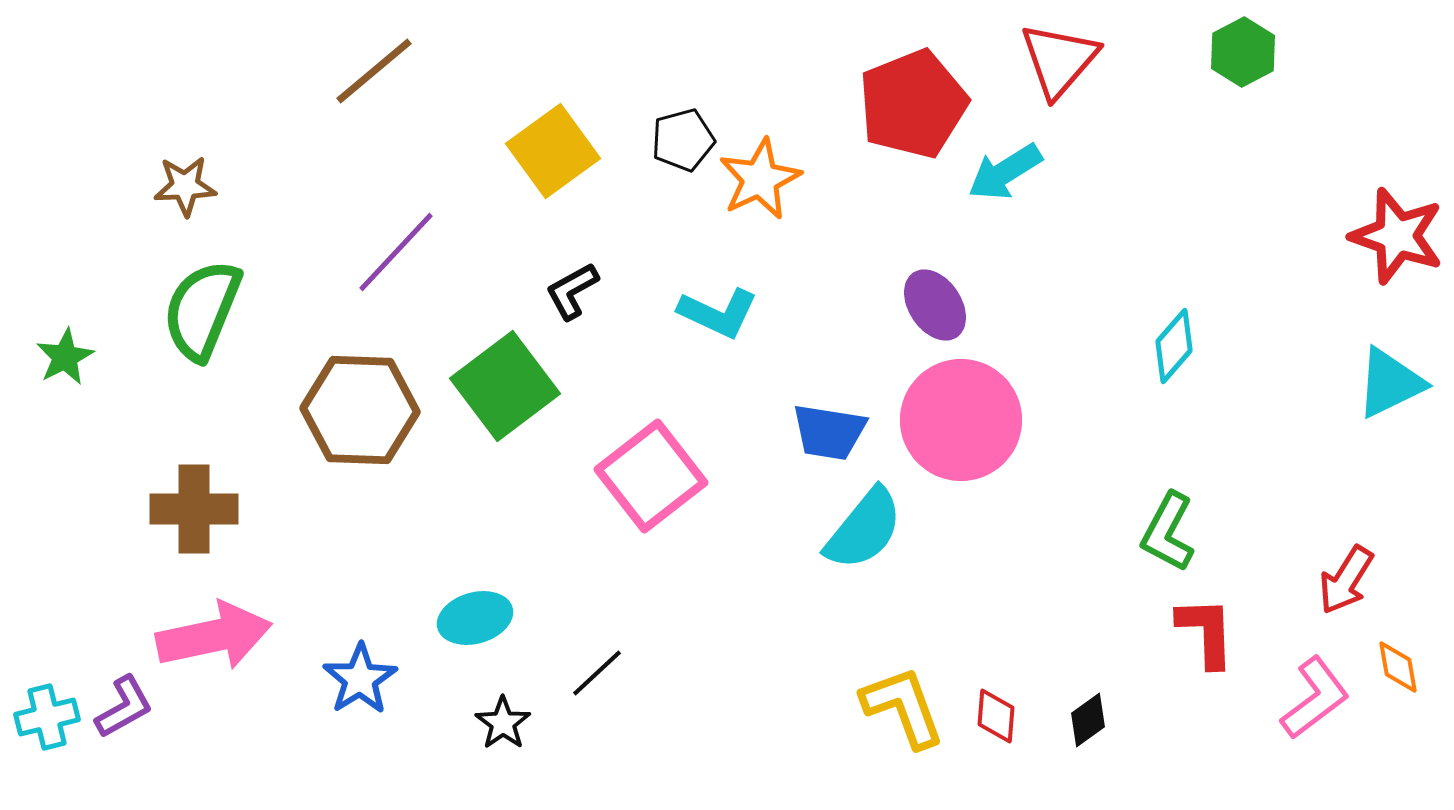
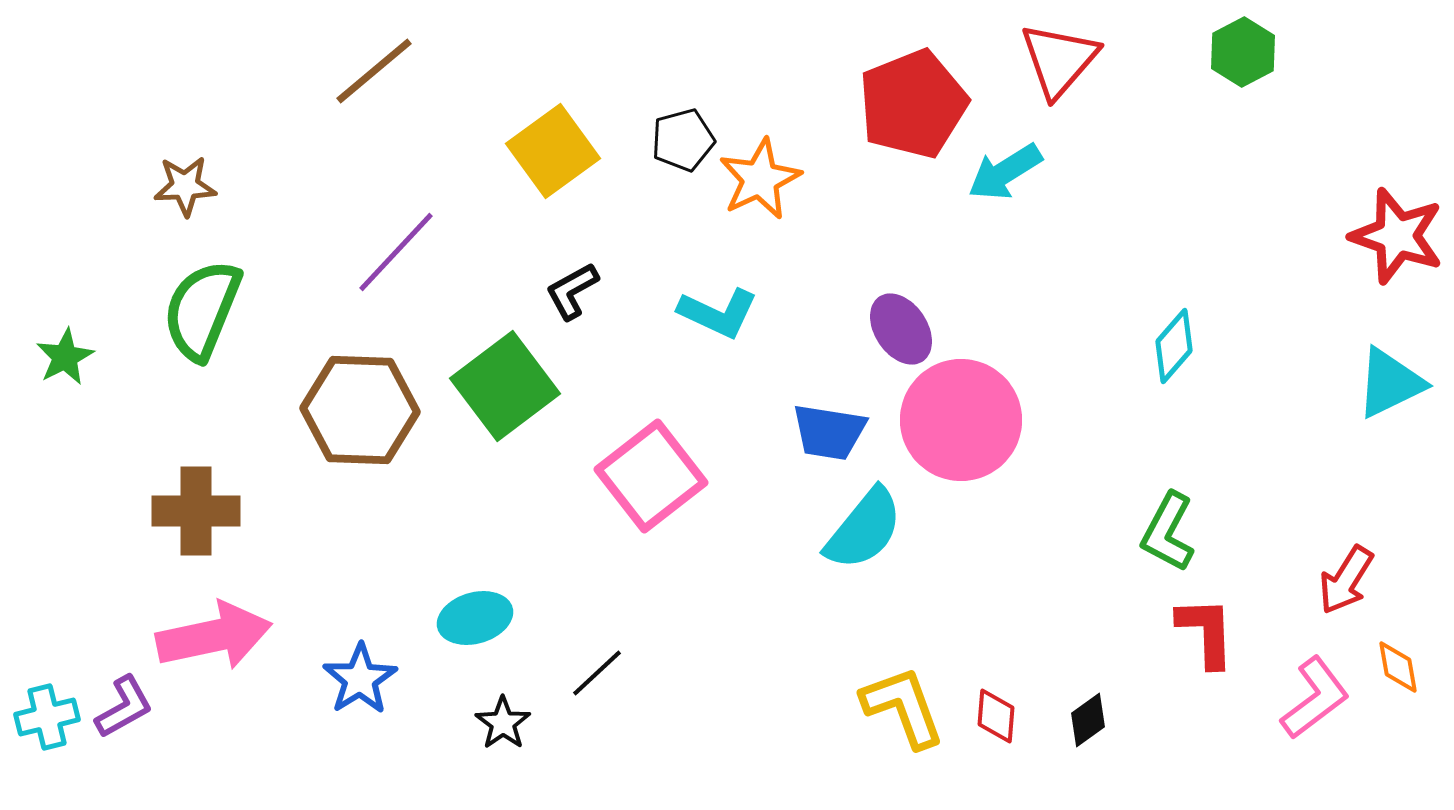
purple ellipse: moved 34 px left, 24 px down
brown cross: moved 2 px right, 2 px down
